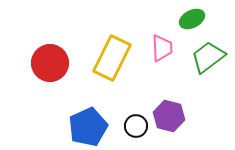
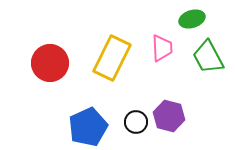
green ellipse: rotated 10 degrees clockwise
green trapezoid: rotated 81 degrees counterclockwise
black circle: moved 4 px up
